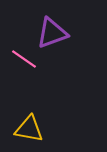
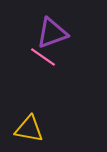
pink line: moved 19 px right, 2 px up
